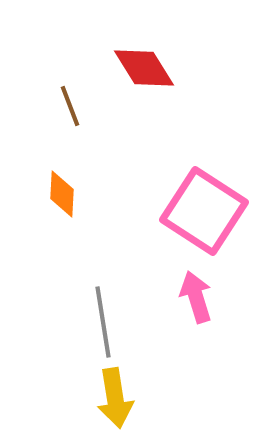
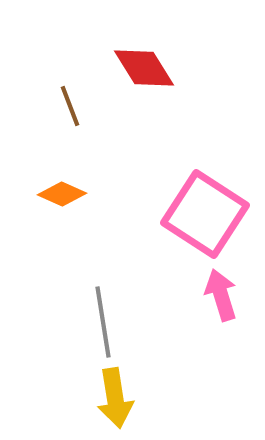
orange diamond: rotated 69 degrees counterclockwise
pink square: moved 1 px right, 3 px down
pink arrow: moved 25 px right, 2 px up
